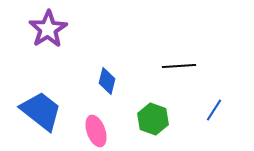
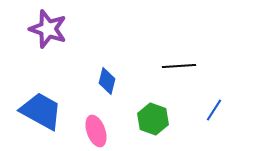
purple star: rotated 21 degrees counterclockwise
blue trapezoid: rotated 9 degrees counterclockwise
